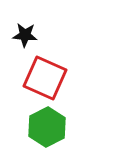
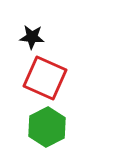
black star: moved 7 px right, 2 px down
